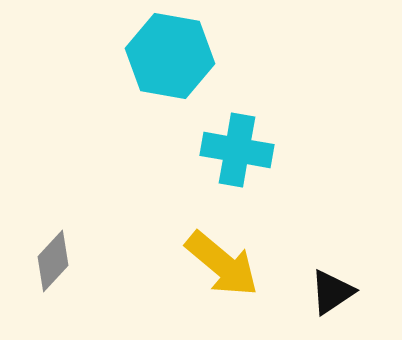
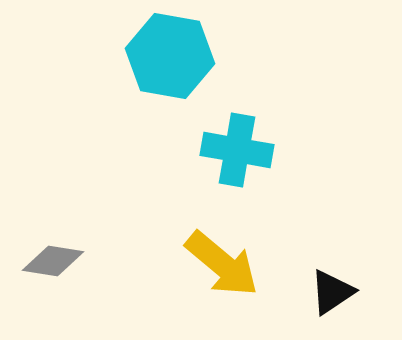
gray diamond: rotated 56 degrees clockwise
